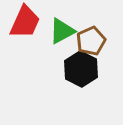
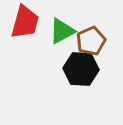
red trapezoid: rotated 9 degrees counterclockwise
black hexagon: rotated 24 degrees counterclockwise
